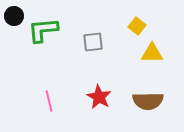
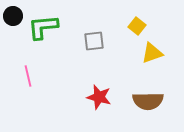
black circle: moved 1 px left
green L-shape: moved 3 px up
gray square: moved 1 px right, 1 px up
yellow triangle: rotated 20 degrees counterclockwise
red star: rotated 15 degrees counterclockwise
pink line: moved 21 px left, 25 px up
